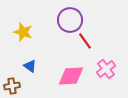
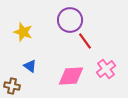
brown cross: rotated 21 degrees clockwise
